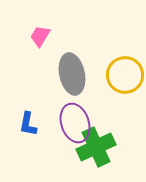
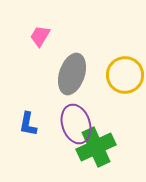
gray ellipse: rotated 30 degrees clockwise
purple ellipse: moved 1 px right, 1 px down
